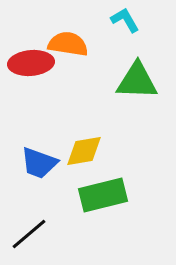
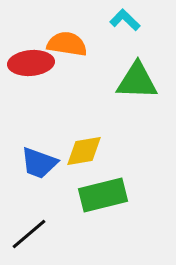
cyan L-shape: rotated 16 degrees counterclockwise
orange semicircle: moved 1 px left
